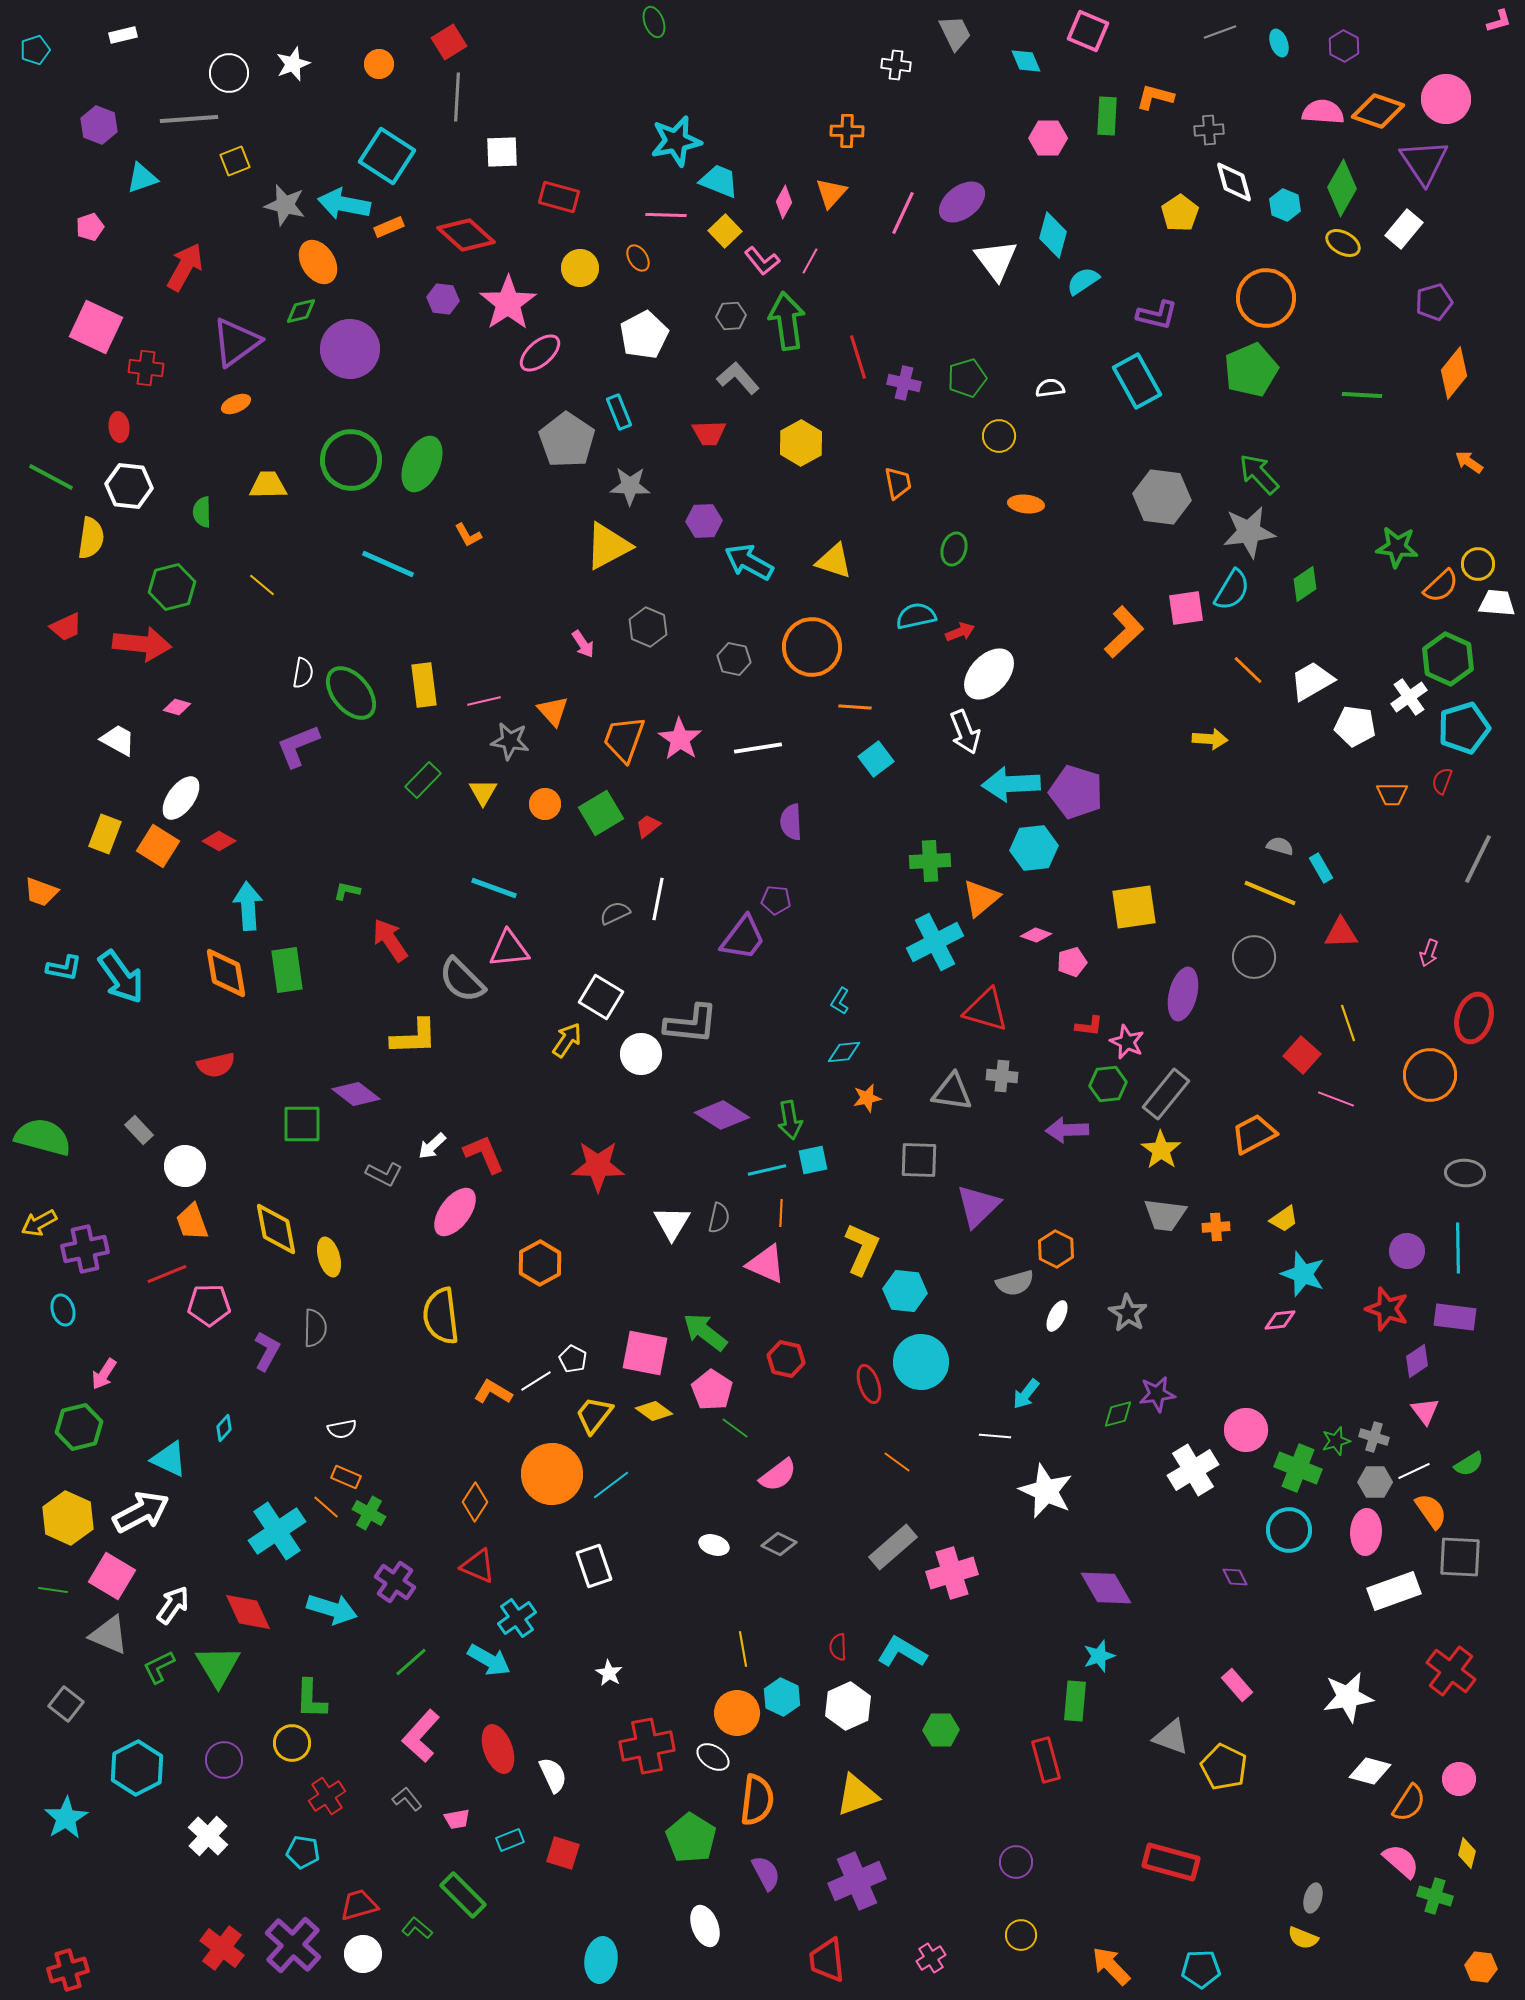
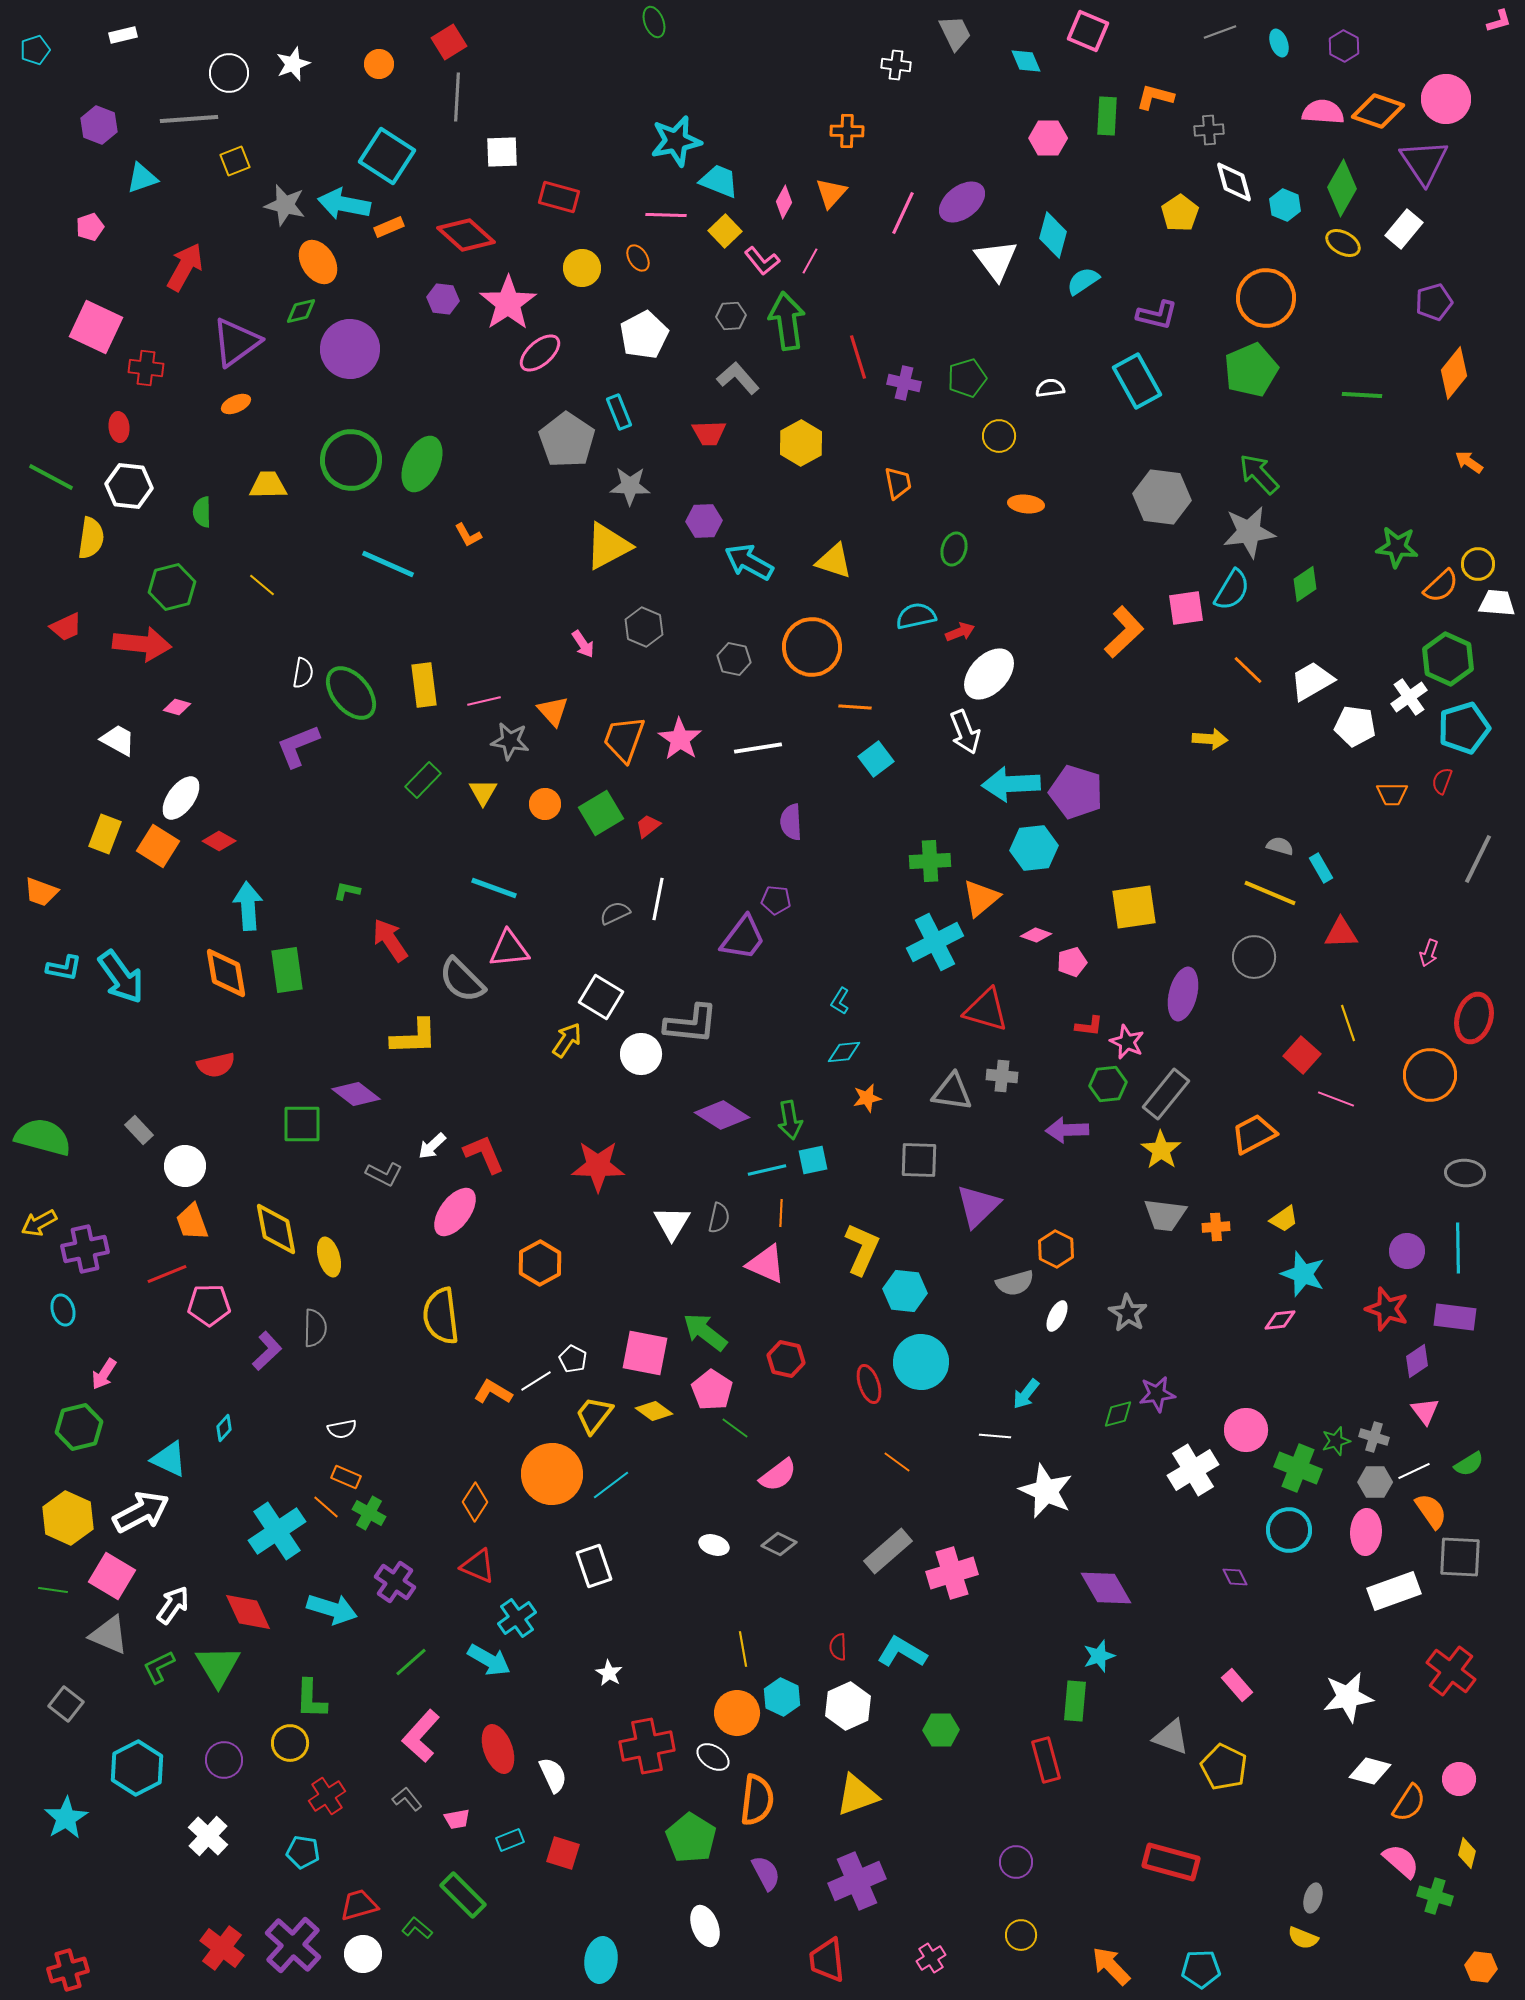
yellow circle at (580, 268): moved 2 px right
gray hexagon at (648, 627): moved 4 px left
purple L-shape at (267, 1351): rotated 18 degrees clockwise
gray rectangle at (893, 1547): moved 5 px left, 4 px down
yellow circle at (292, 1743): moved 2 px left
